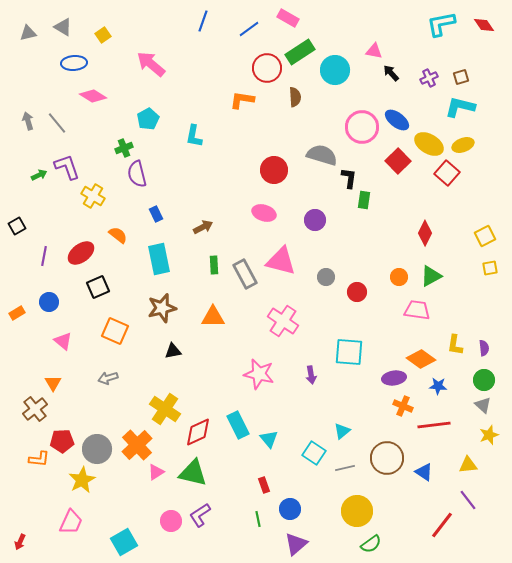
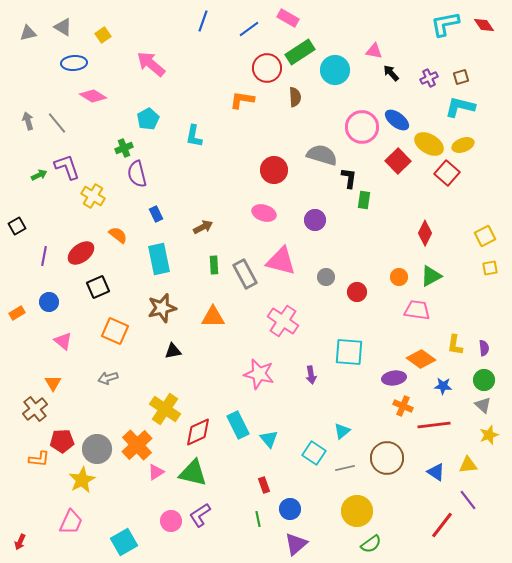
cyan L-shape at (441, 24): moved 4 px right
blue star at (438, 386): moved 5 px right
blue triangle at (424, 472): moved 12 px right
